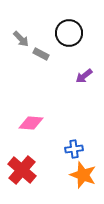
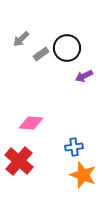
black circle: moved 2 px left, 15 px down
gray arrow: rotated 90 degrees clockwise
gray rectangle: rotated 63 degrees counterclockwise
purple arrow: rotated 12 degrees clockwise
blue cross: moved 2 px up
red cross: moved 3 px left, 9 px up
